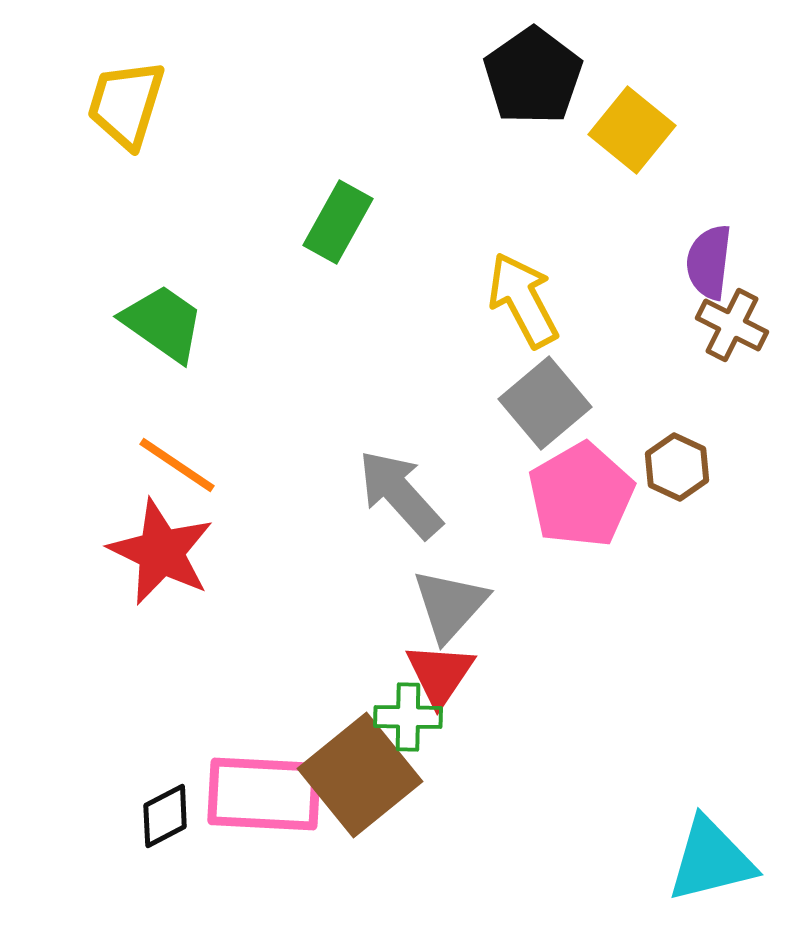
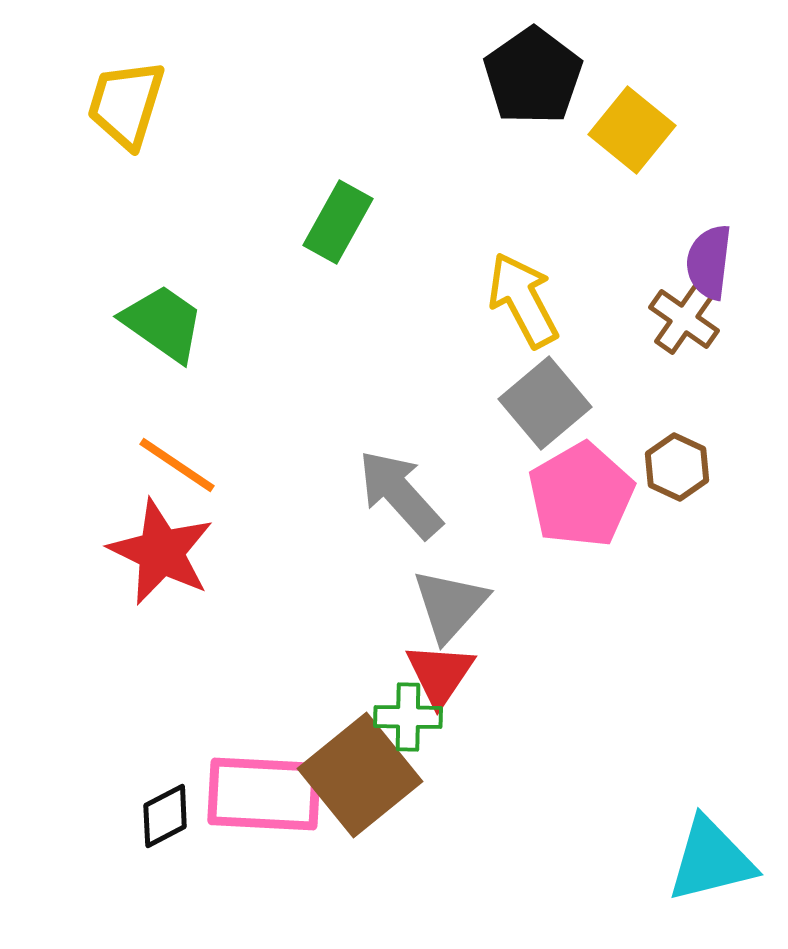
brown cross: moved 48 px left, 6 px up; rotated 8 degrees clockwise
